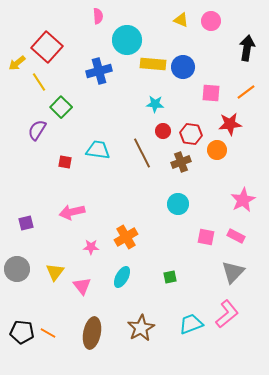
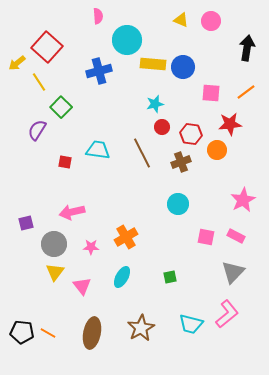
cyan star at (155, 104): rotated 18 degrees counterclockwise
red circle at (163, 131): moved 1 px left, 4 px up
gray circle at (17, 269): moved 37 px right, 25 px up
cyan trapezoid at (191, 324): rotated 145 degrees counterclockwise
